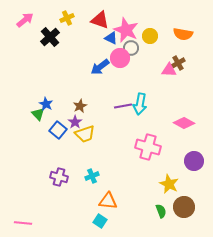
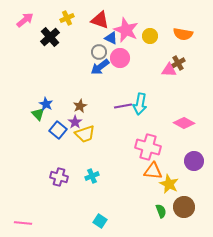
gray circle: moved 32 px left, 4 px down
orange triangle: moved 45 px right, 30 px up
